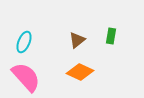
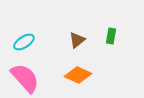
cyan ellipse: rotated 35 degrees clockwise
orange diamond: moved 2 px left, 3 px down
pink semicircle: moved 1 px left, 1 px down
